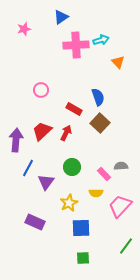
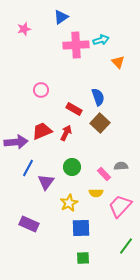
red trapezoid: rotated 20 degrees clockwise
purple arrow: moved 2 px down; rotated 80 degrees clockwise
purple rectangle: moved 6 px left, 2 px down
